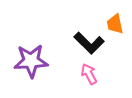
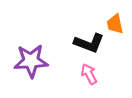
black L-shape: rotated 24 degrees counterclockwise
